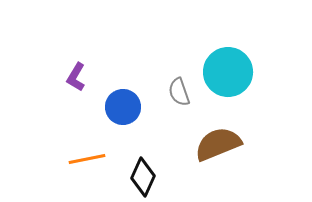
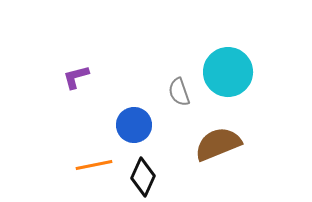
purple L-shape: rotated 44 degrees clockwise
blue circle: moved 11 px right, 18 px down
orange line: moved 7 px right, 6 px down
